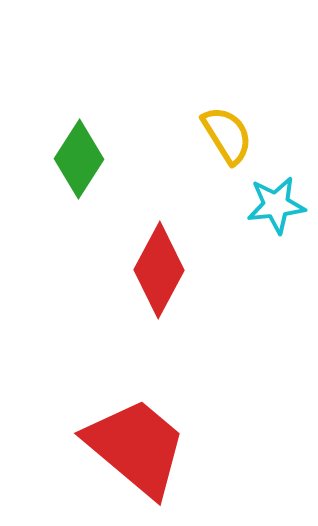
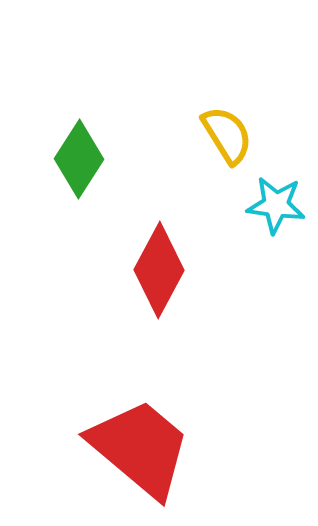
cyan star: rotated 14 degrees clockwise
red trapezoid: moved 4 px right, 1 px down
